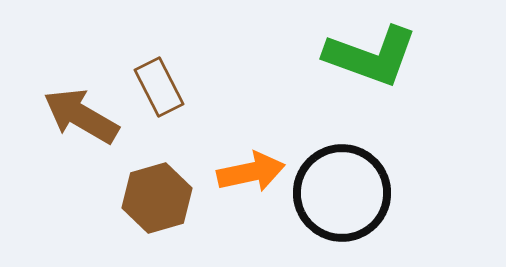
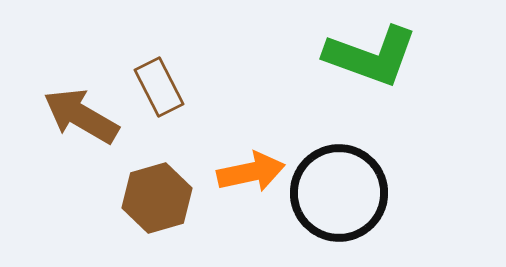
black circle: moved 3 px left
